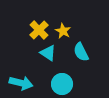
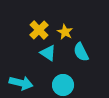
yellow star: moved 2 px right, 1 px down
cyan circle: moved 1 px right, 1 px down
